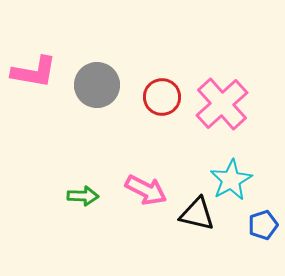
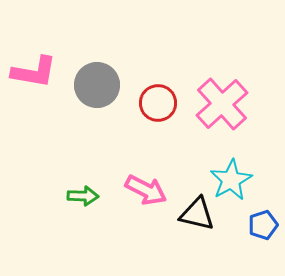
red circle: moved 4 px left, 6 px down
